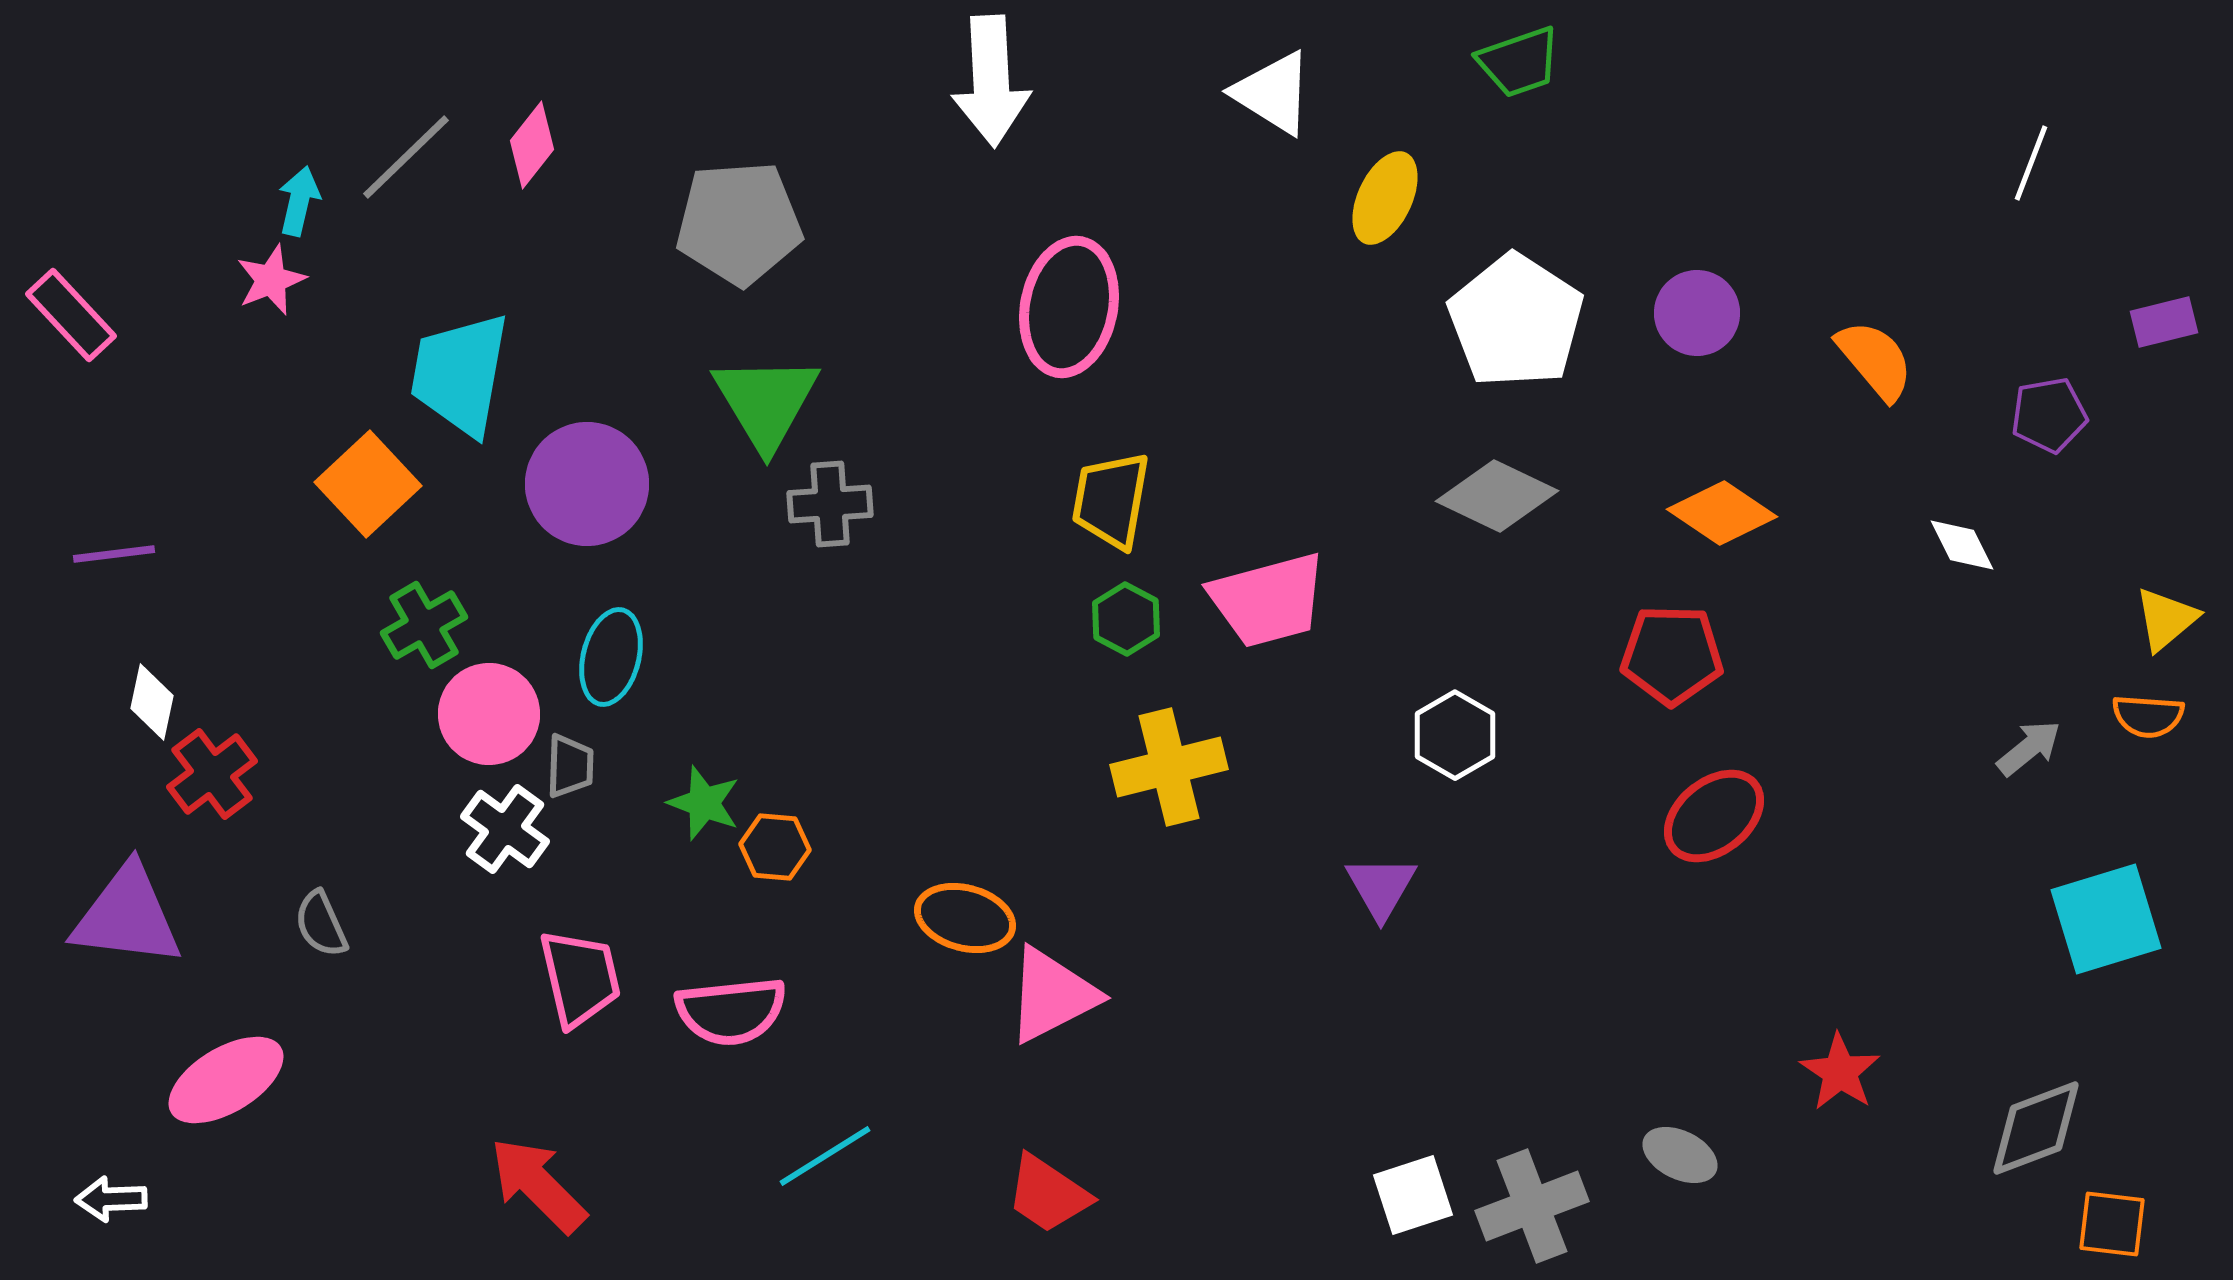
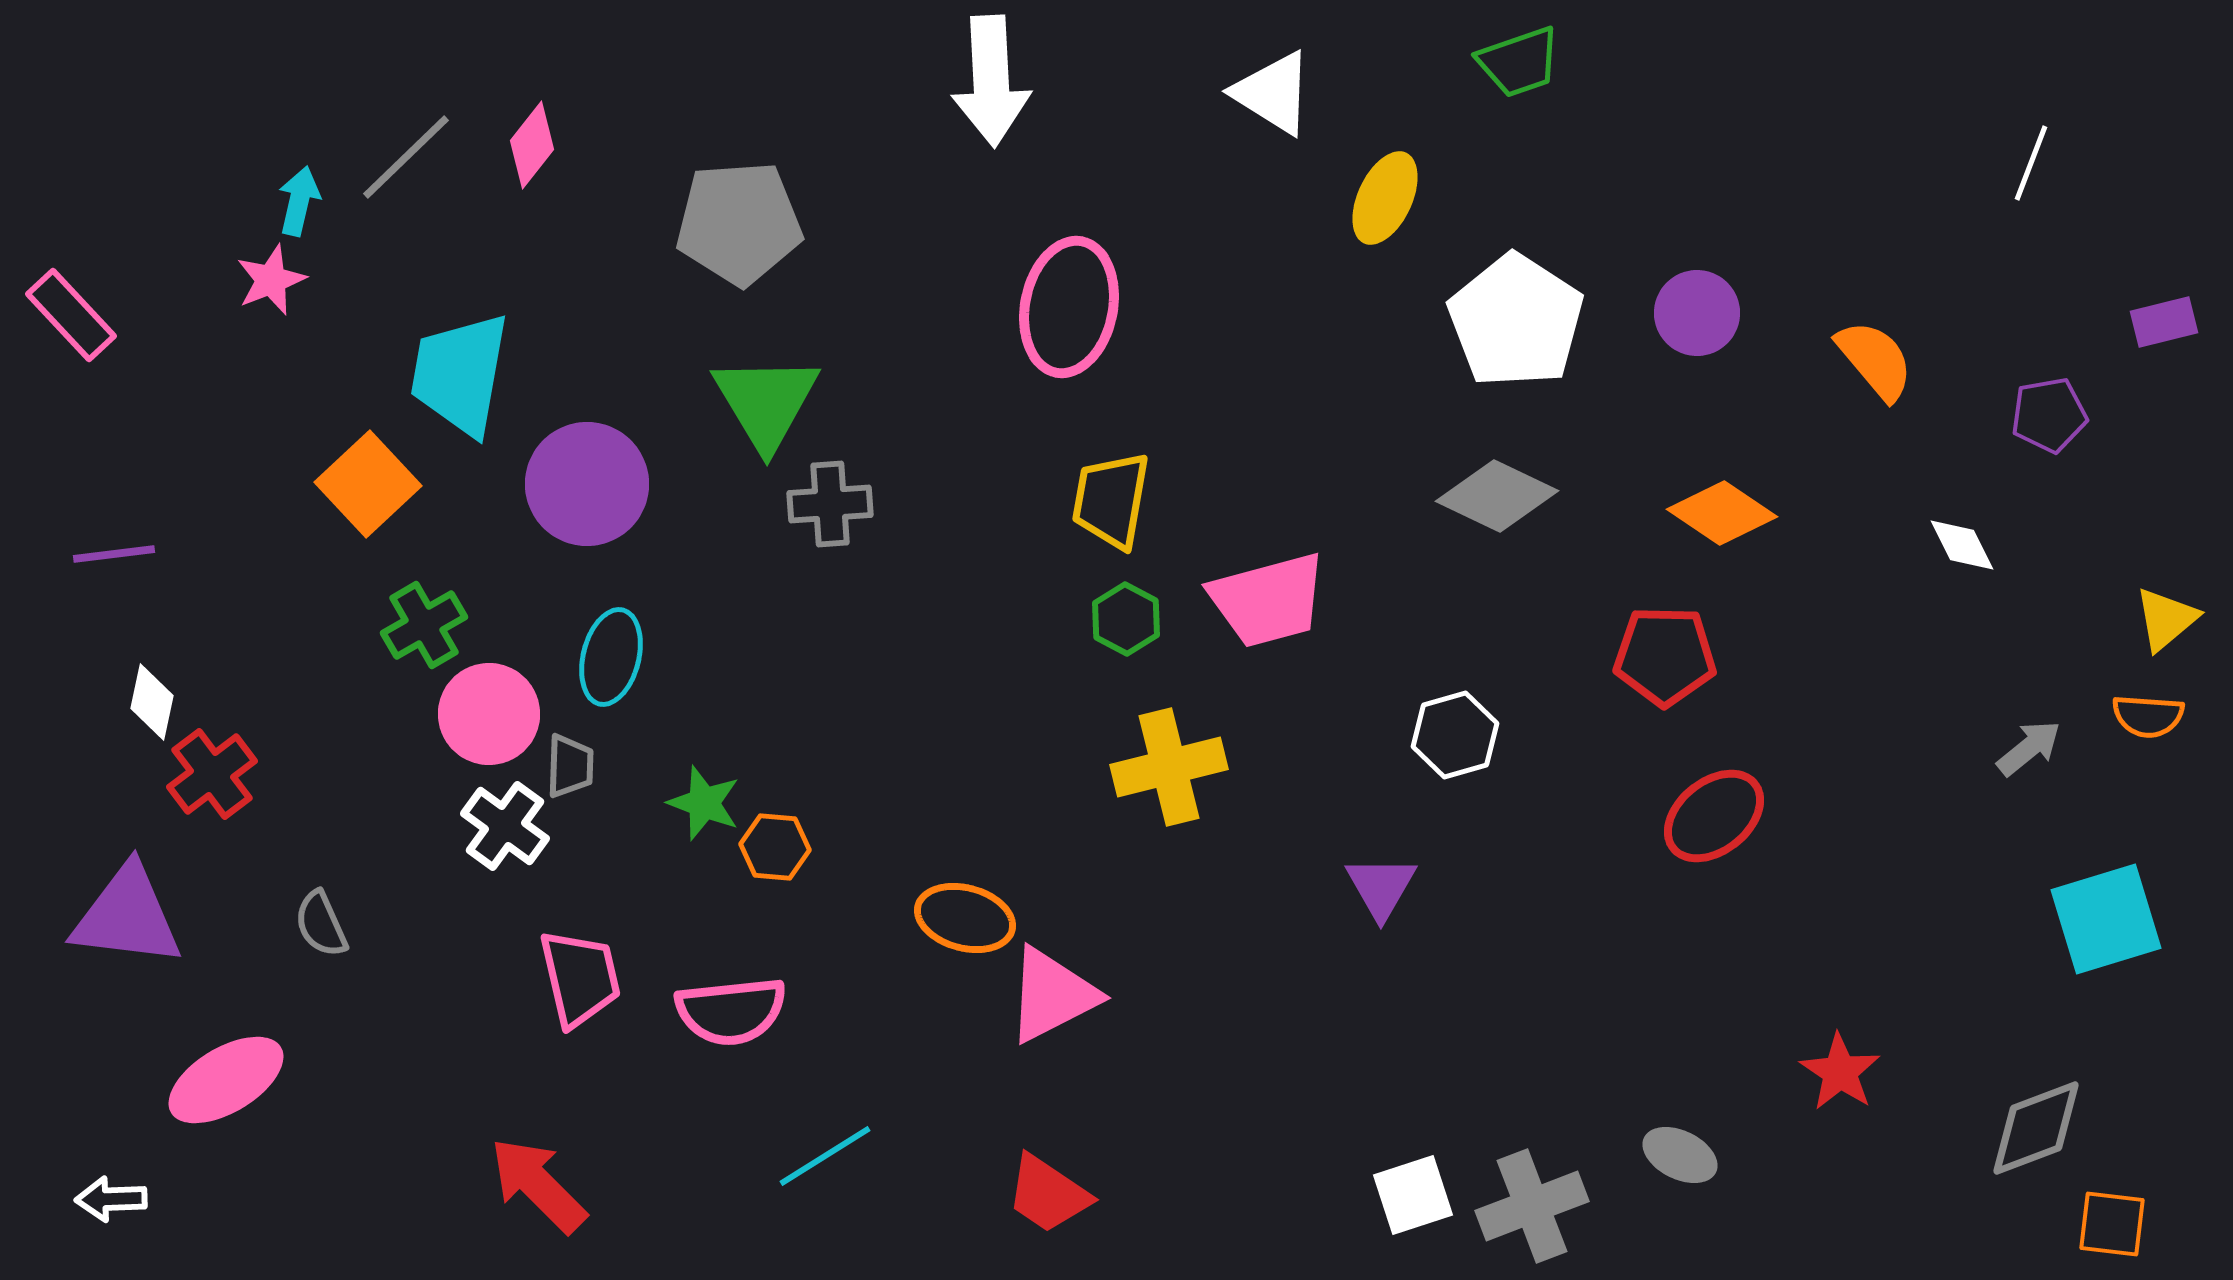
red pentagon at (1672, 655): moved 7 px left, 1 px down
white hexagon at (1455, 735): rotated 14 degrees clockwise
white cross at (505, 829): moved 3 px up
